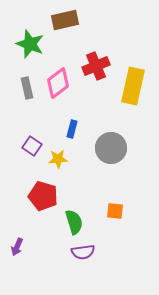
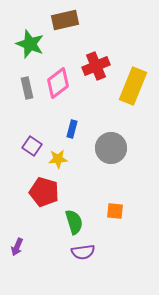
yellow rectangle: rotated 9 degrees clockwise
red pentagon: moved 1 px right, 4 px up
